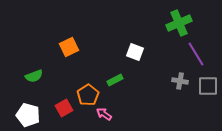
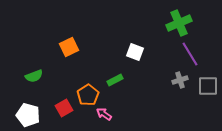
purple line: moved 6 px left
gray cross: moved 1 px up; rotated 28 degrees counterclockwise
